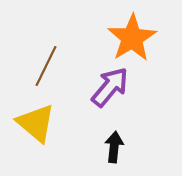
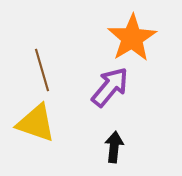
brown line: moved 4 px left, 4 px down; rotated 42 degrees counterclockwise
yellow triangle: rotated 21 degrees counterclockwise
